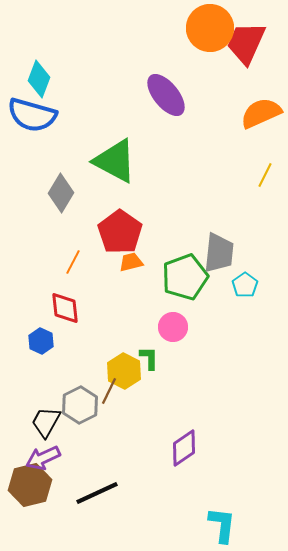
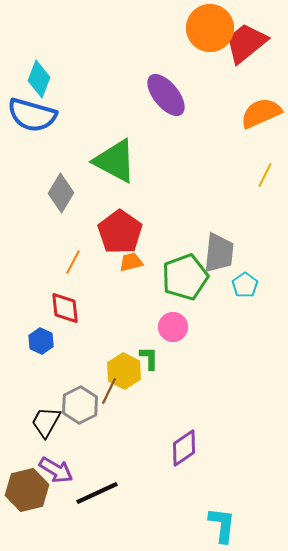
red trapezoid: rotated 27 degrees clockwise
purple arrow: moved 13 px right, 12 px down; rotated 124 degrees counterclockwise
brown hexagon: moved 3 px left, 5 px down
